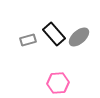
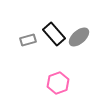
pink hexagon: rotated 15 degrees counterclockwise
